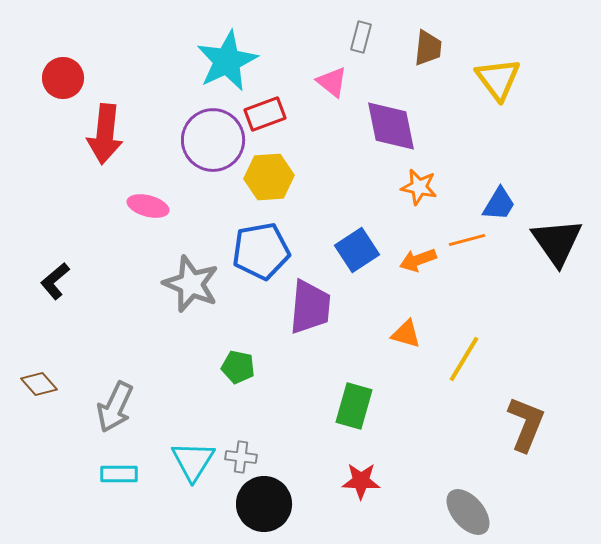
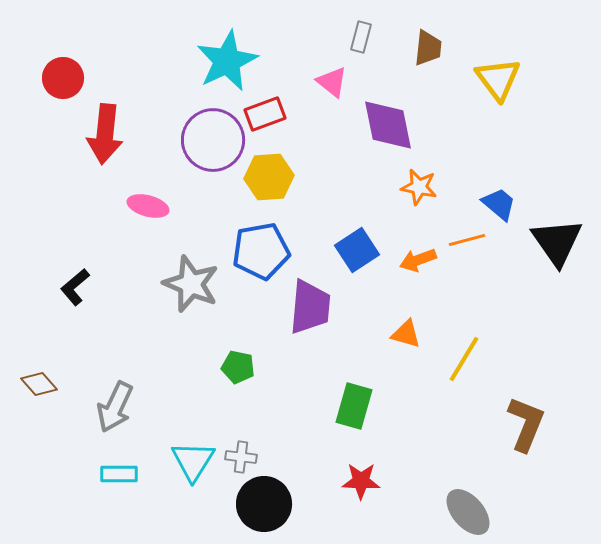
purple diamond: moved 3 px left, 1 px up
blue trapezoid: rotated 81 degrees counterclockwise
black L-shape: moved 20 px right, 6 px down
